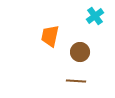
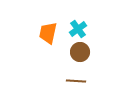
cyan cross: moved 17 px left, 13 px down
orange trapezoid: moved 2 px left, 3 px up
